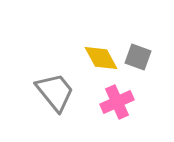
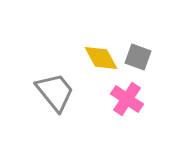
pink cross: moved 10 px right, 3 px up; rotated 32 degrees counterclockwise
